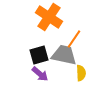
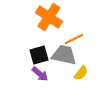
orange line: rotated 30 degrees clockwise
yellow semicircle: rotated 42 degrees clockwise
